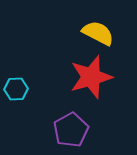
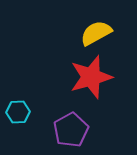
yellow semicircle: moved 2 px left; rotated 56 degrees counterclockwise
cyan hexagon: moved 2 px right, 23 px down
